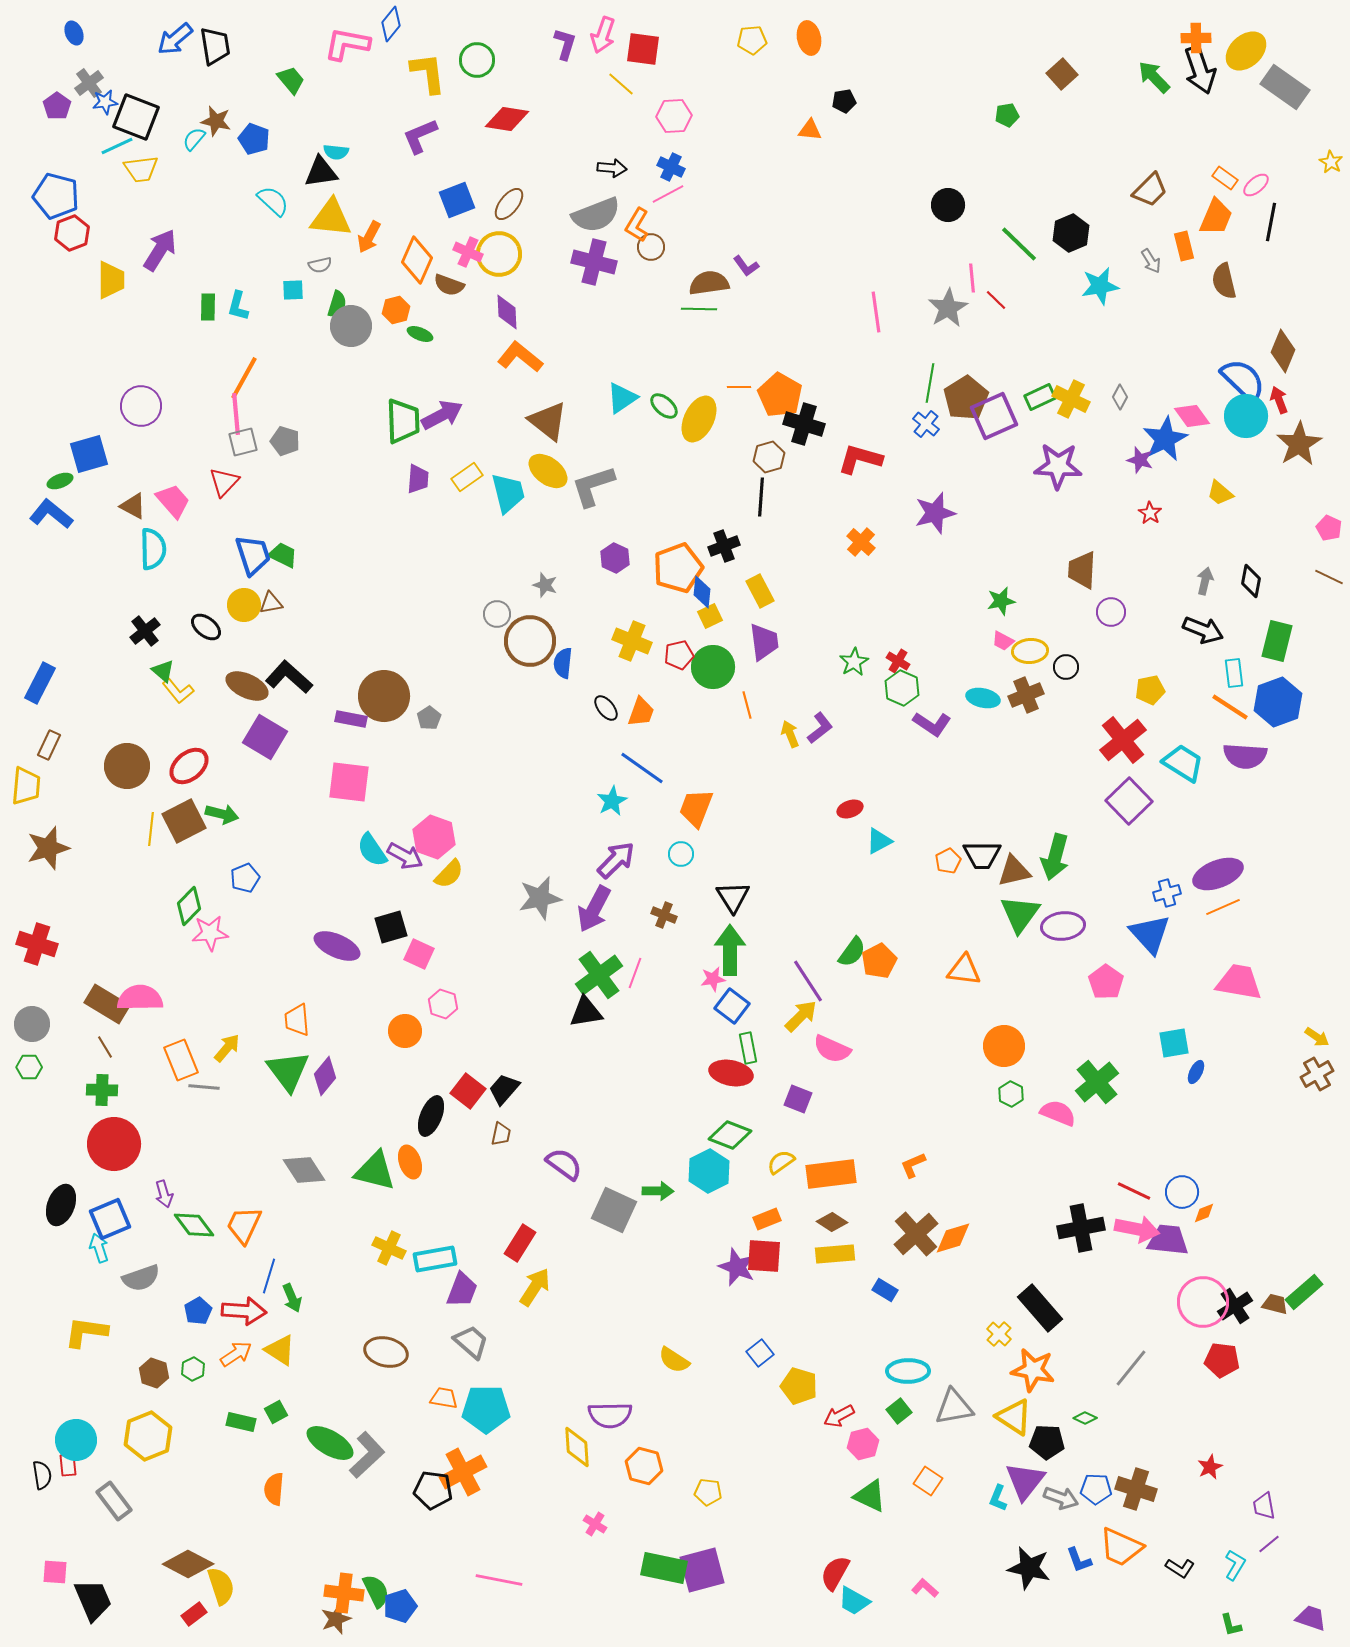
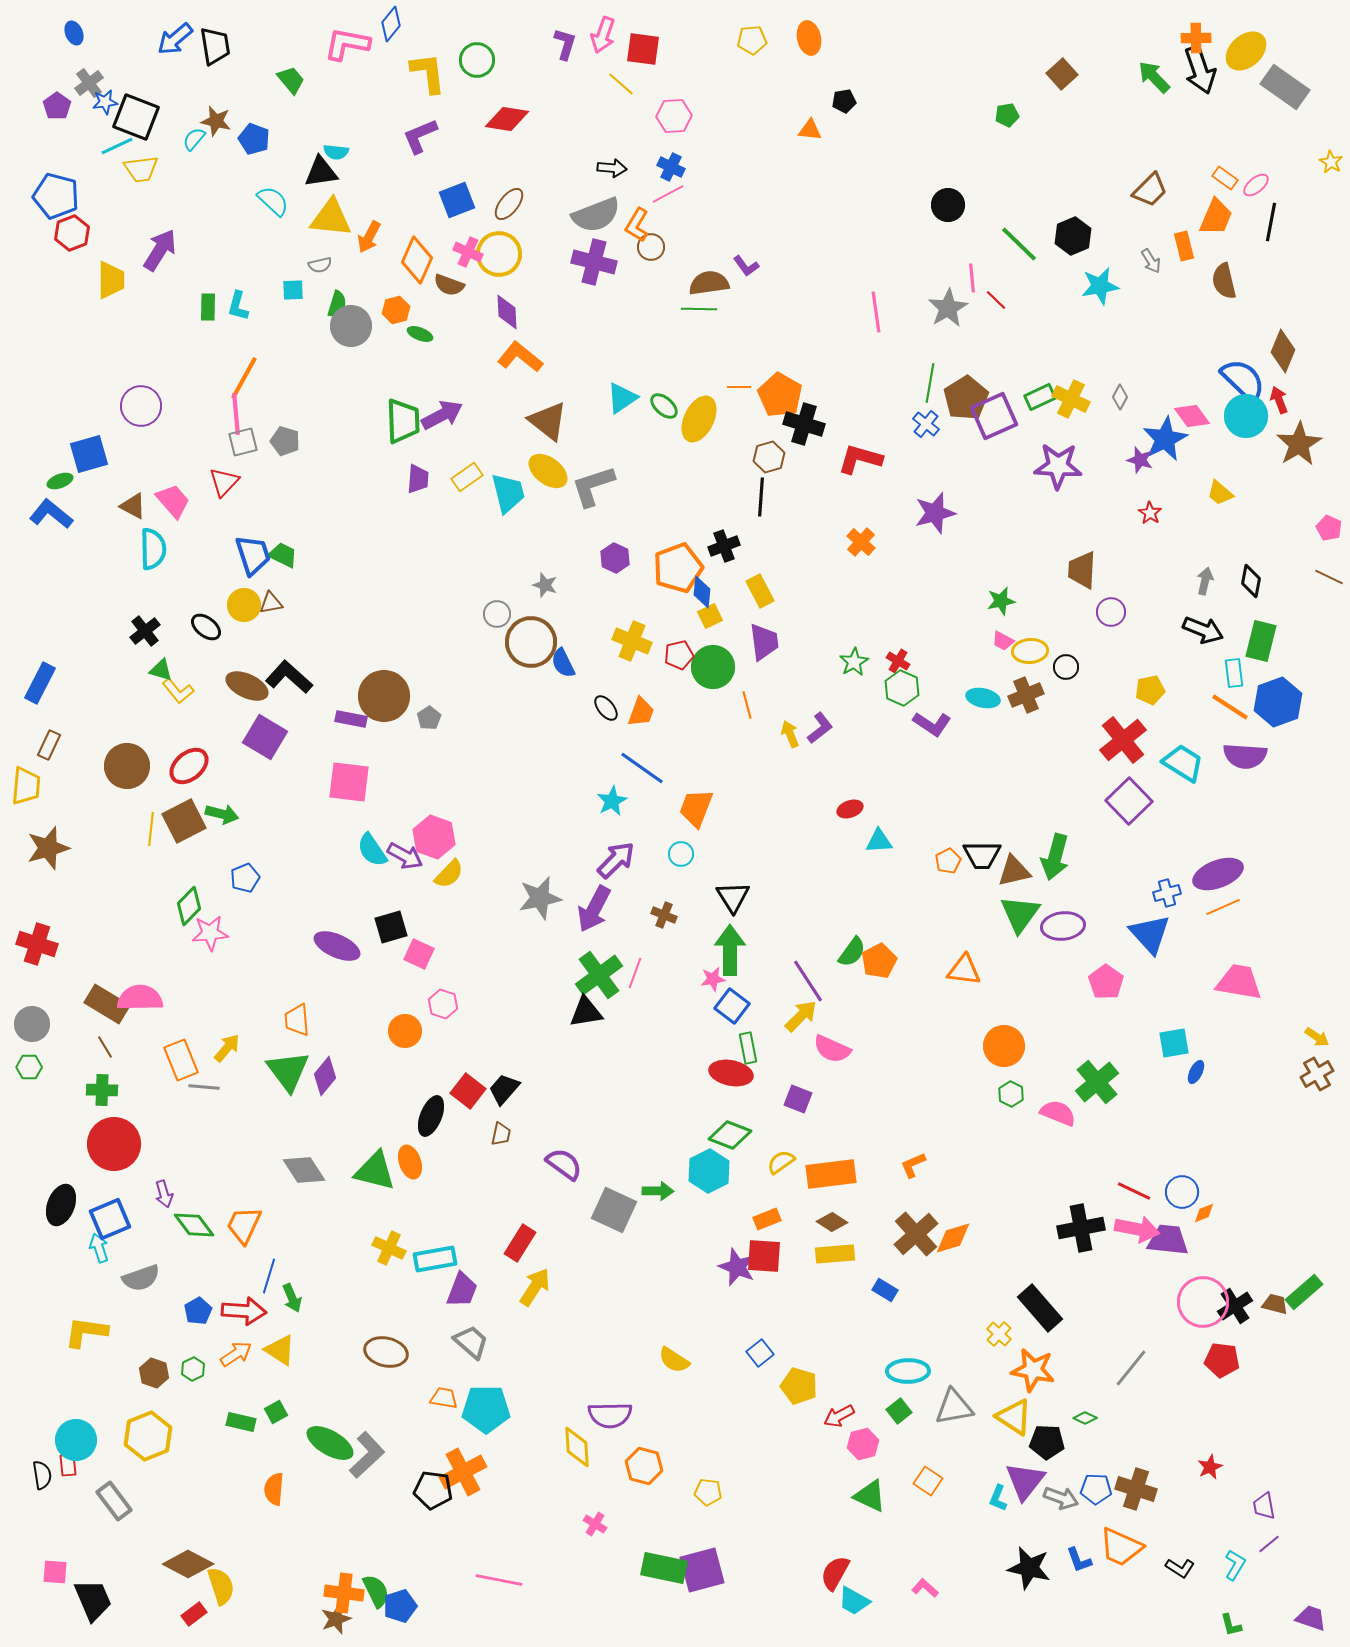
black hexagon at (1071, 233): moved 2 px right, 3 px down
brown circle at (530, 641): moved 1 px right, 1 px down
green rectangle at (1277, 641): moved 16 px left
blue semicircle at (563, 663): rotated 32 degrees counterclockwise
green triangle at (163, 671): moved 2 px left, 1 px up; rotated 25 degrees counterclockwise
cyan triangle at (879, 841): rotated 24 degrees clockwise
